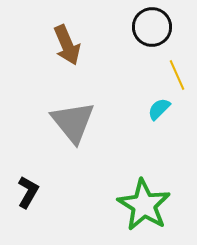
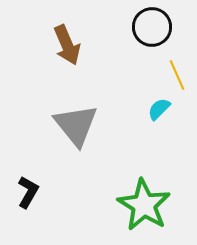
gray triangle: moved 3 px right, 3 px down
